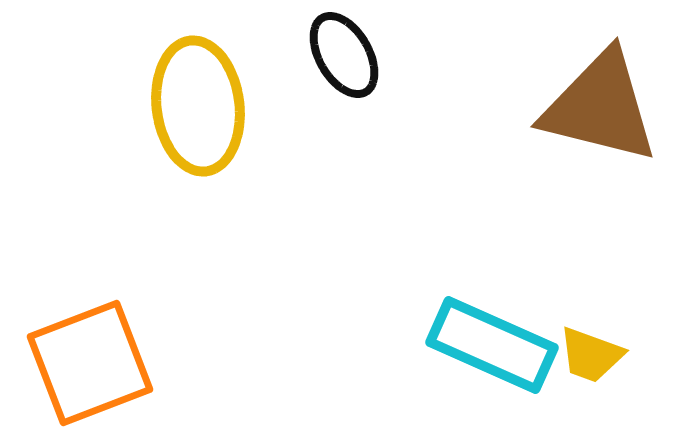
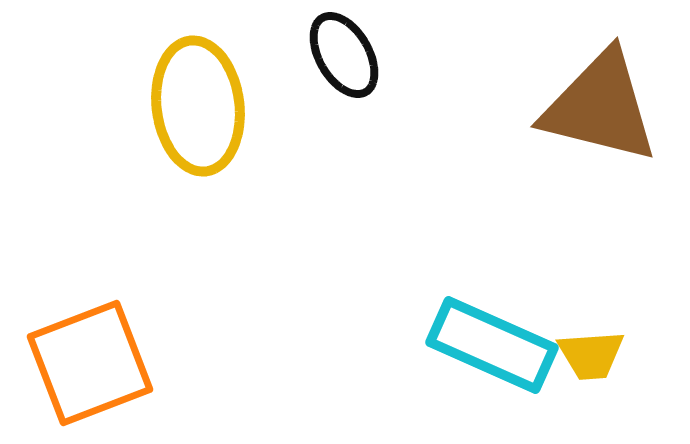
yellow trapezoid: rotated 24 degrees counterclockwise
